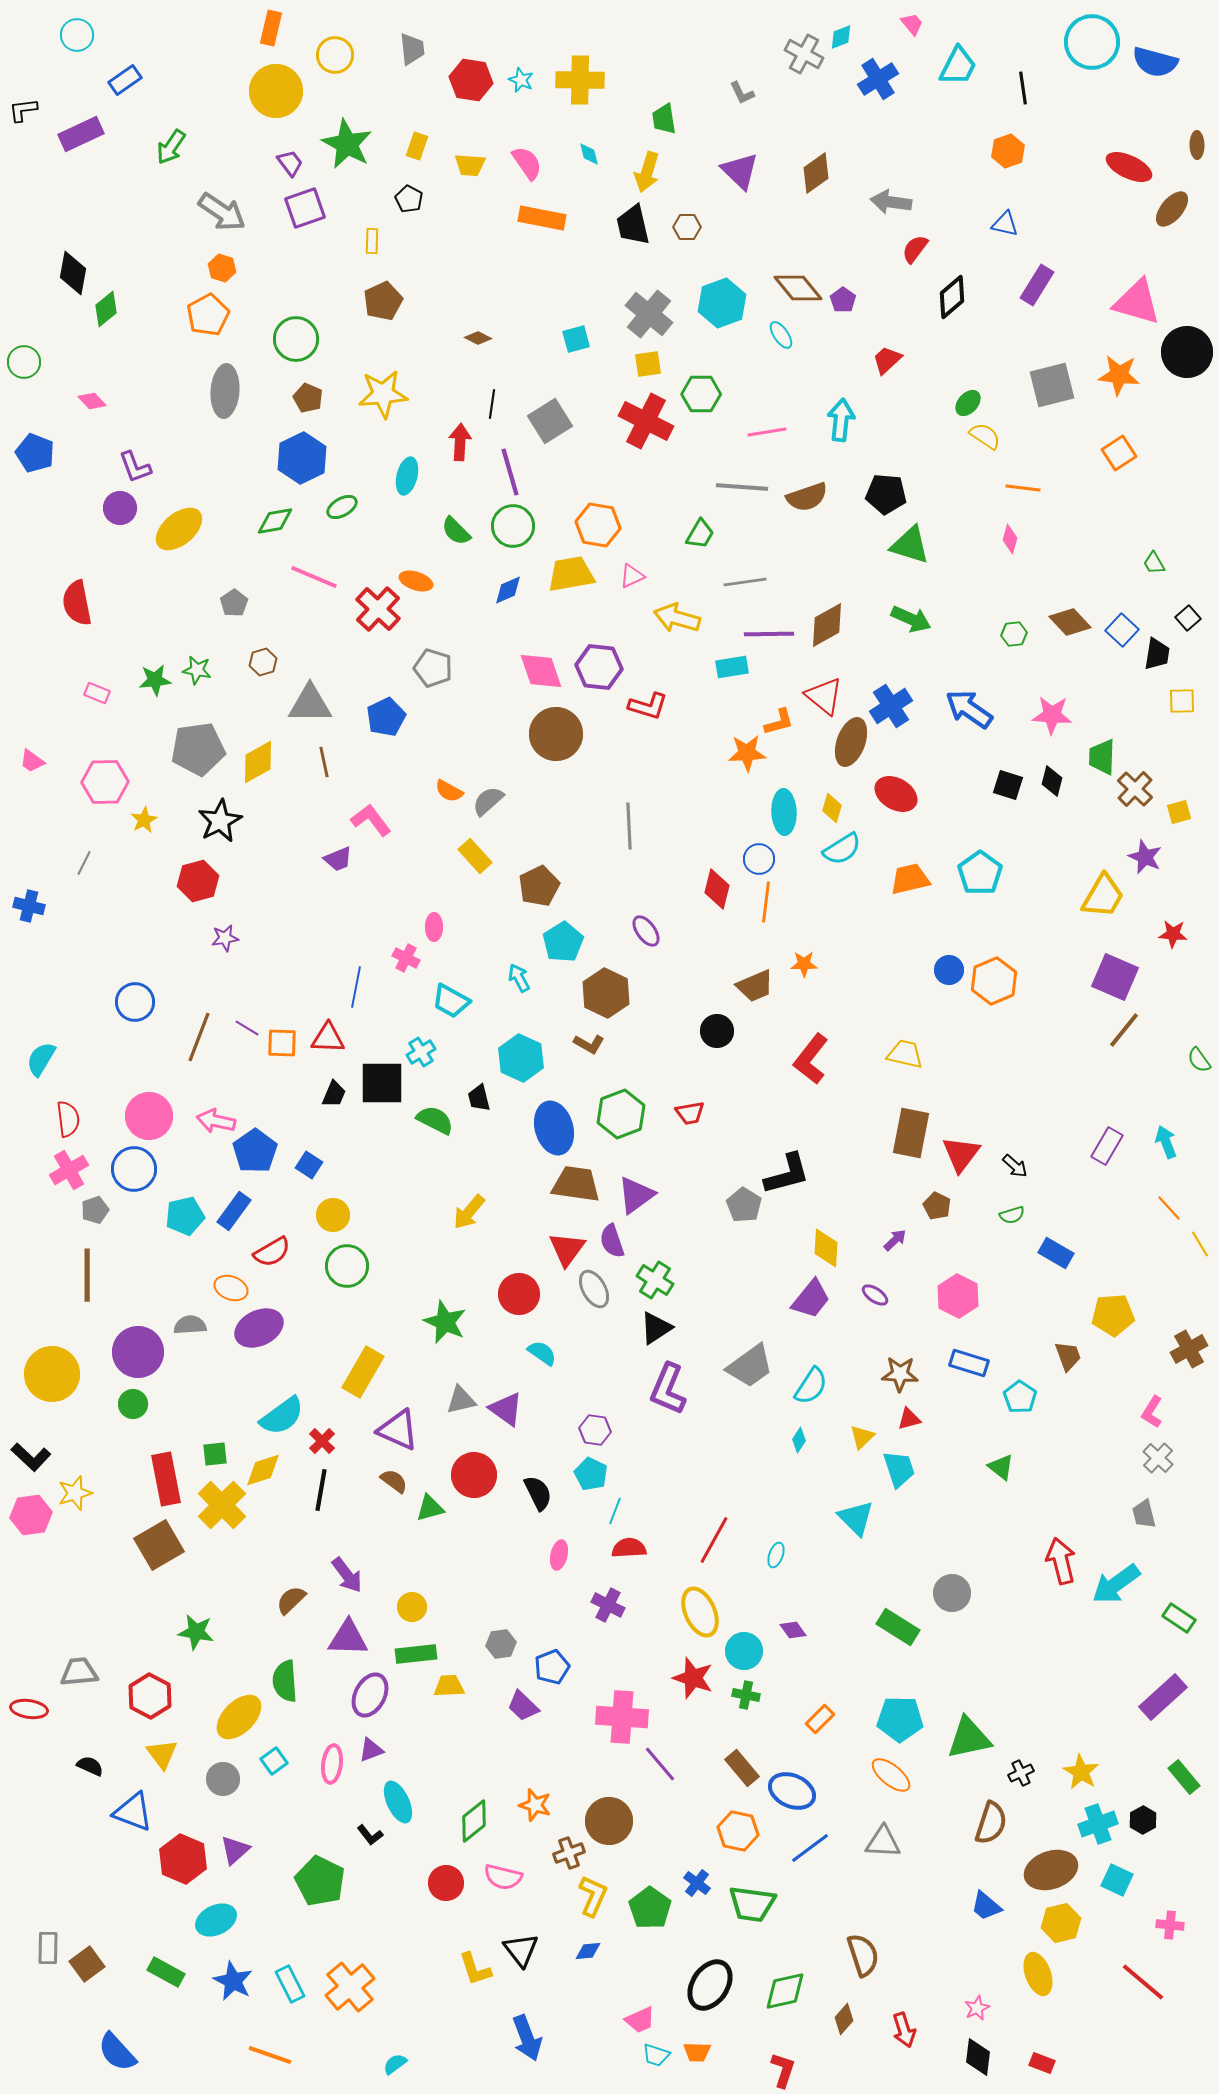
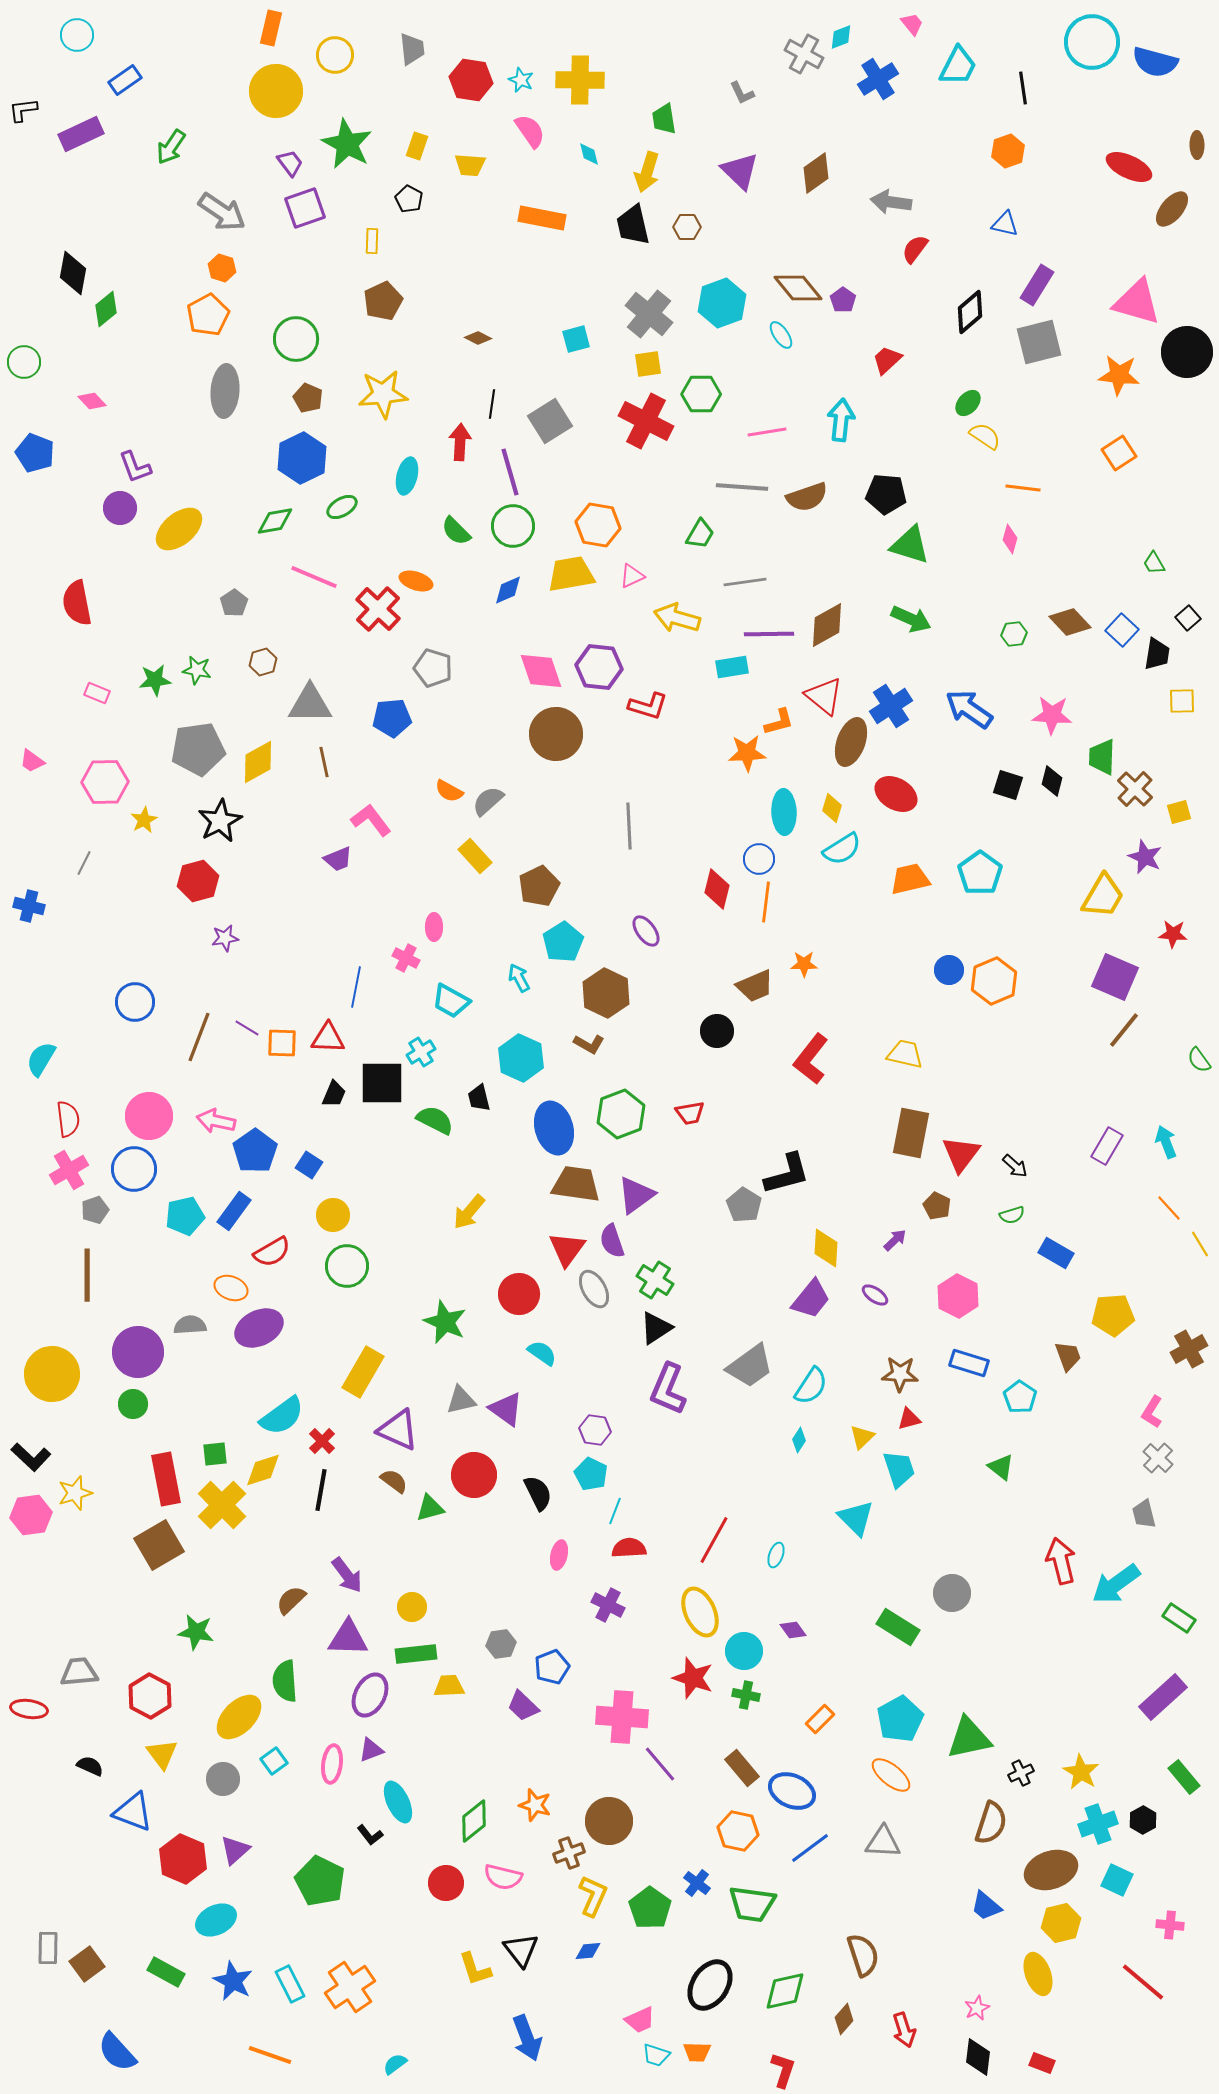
pink semicircle at (527, 163): moved 3 px right, 32 px up
black diamond at (952, 297): moved 18 px right, 15 px down
gray square at (1052, 385): moved 13 px left, 43 px up
blue pentagon at (386, 717): moved 6 px right, 1 px down; rotated 21 degrees clockwise
cyan pentagon at (900, 1719): rotated 30 degrees counterclockwise
orange cross at (350, 1987): rotated 6 degrees clockwise
